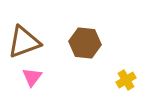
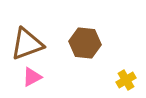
brown triangle: moved 3 px right, 2 px down
pink triangle: rotated 25 degrees clockwise
